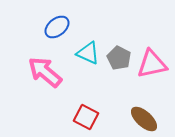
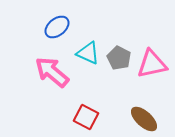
pink arrow: moved 7 px right
